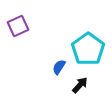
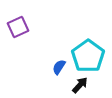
purple square: moved 1 px down
cyan pentagon: moved 7 px down
